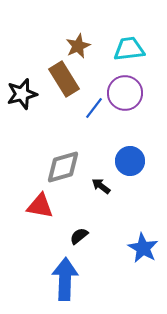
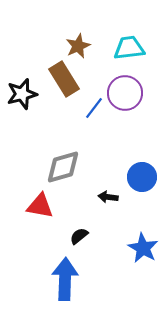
cyan trapezoid: moved 1 px up
blue circle: moved 12 px right, 16 px down
black arrow: moved 7 px right, 11 px down; rotated 30 degrees counterclockwise
